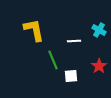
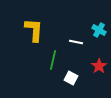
yellow L-shape: rotated 15 degrees clockwise
white line: moved 2 px right, 1 px down; rotated 16 degrees clockwise
green line: rotated 36 degrees clockwise
white square: moved 2 px down; rotated 32 degrees clockwise
